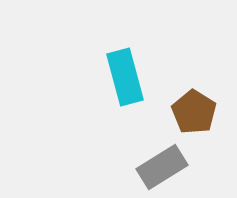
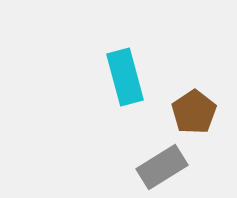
brown pentagon: rotated 6 degrees clockwise
